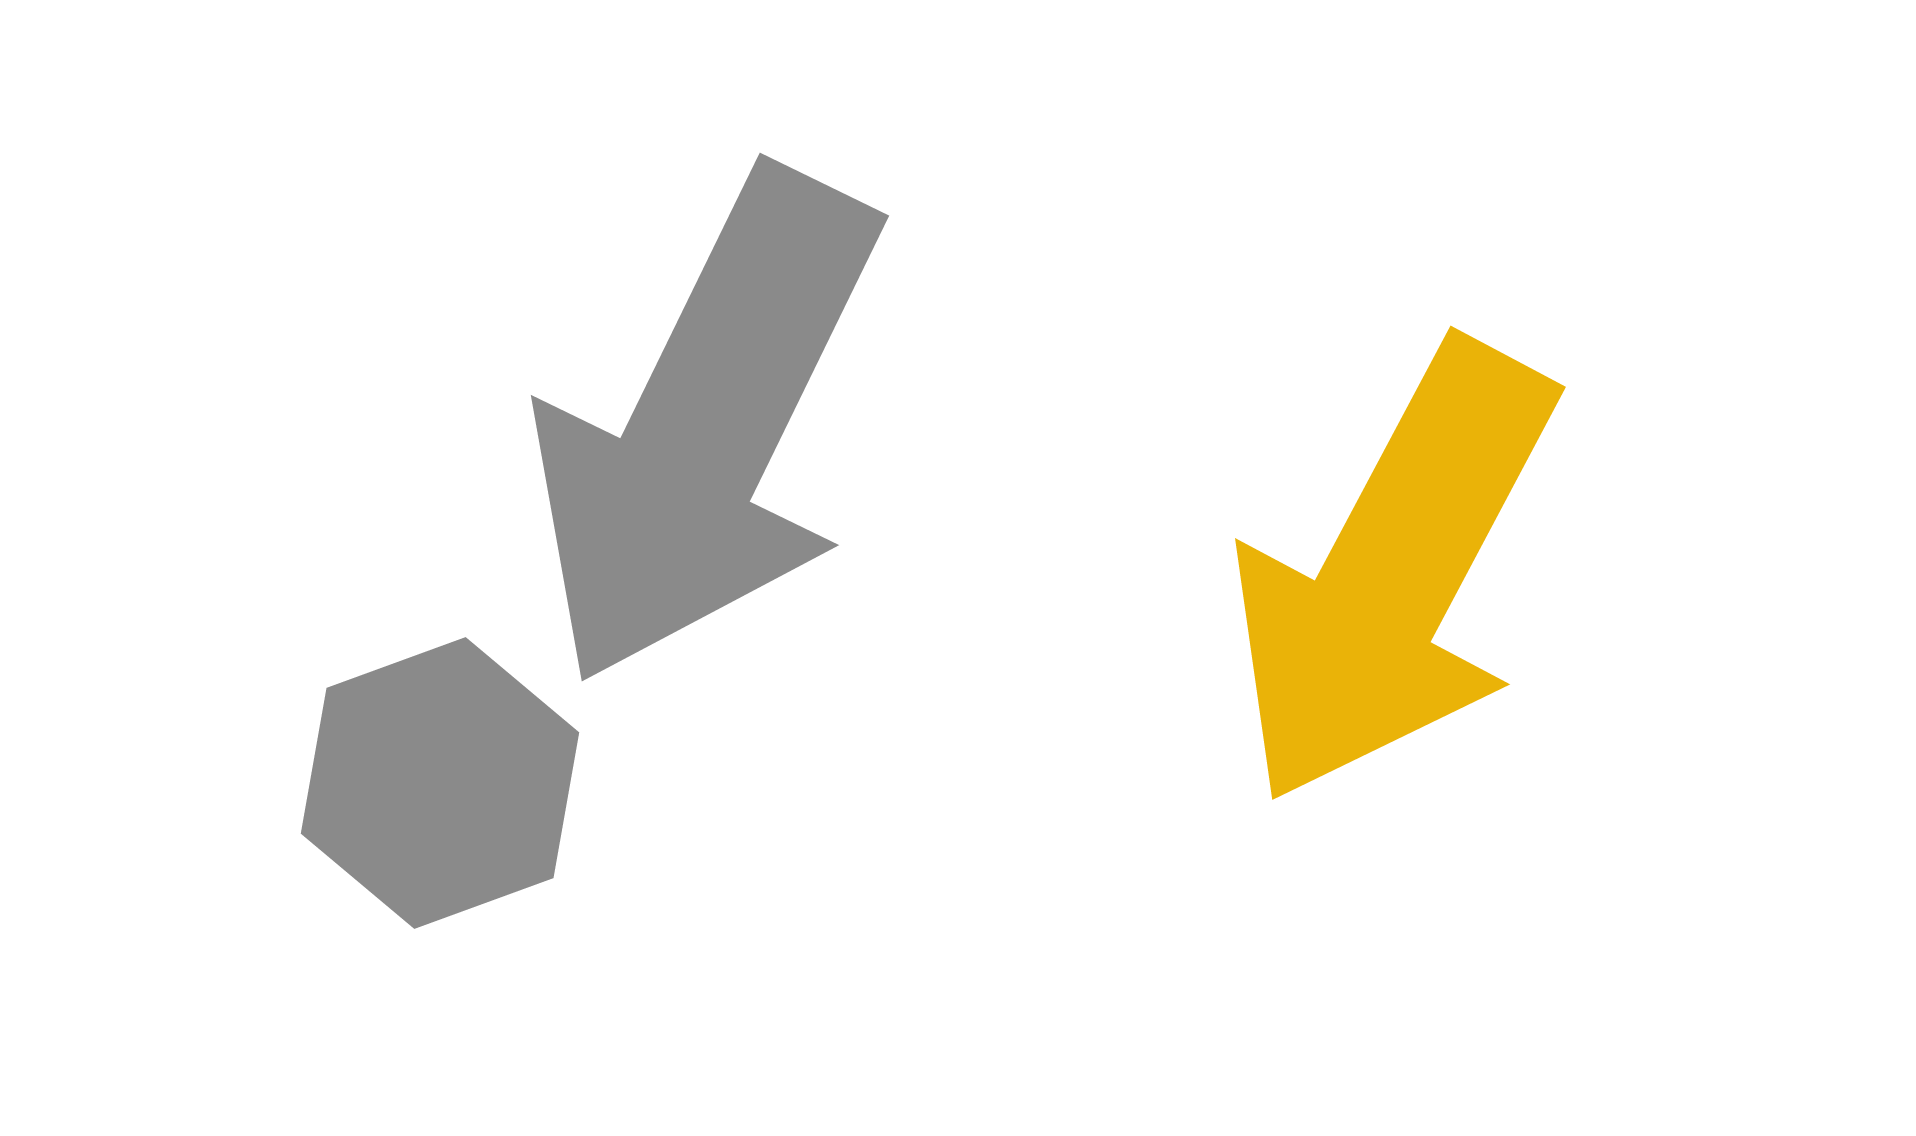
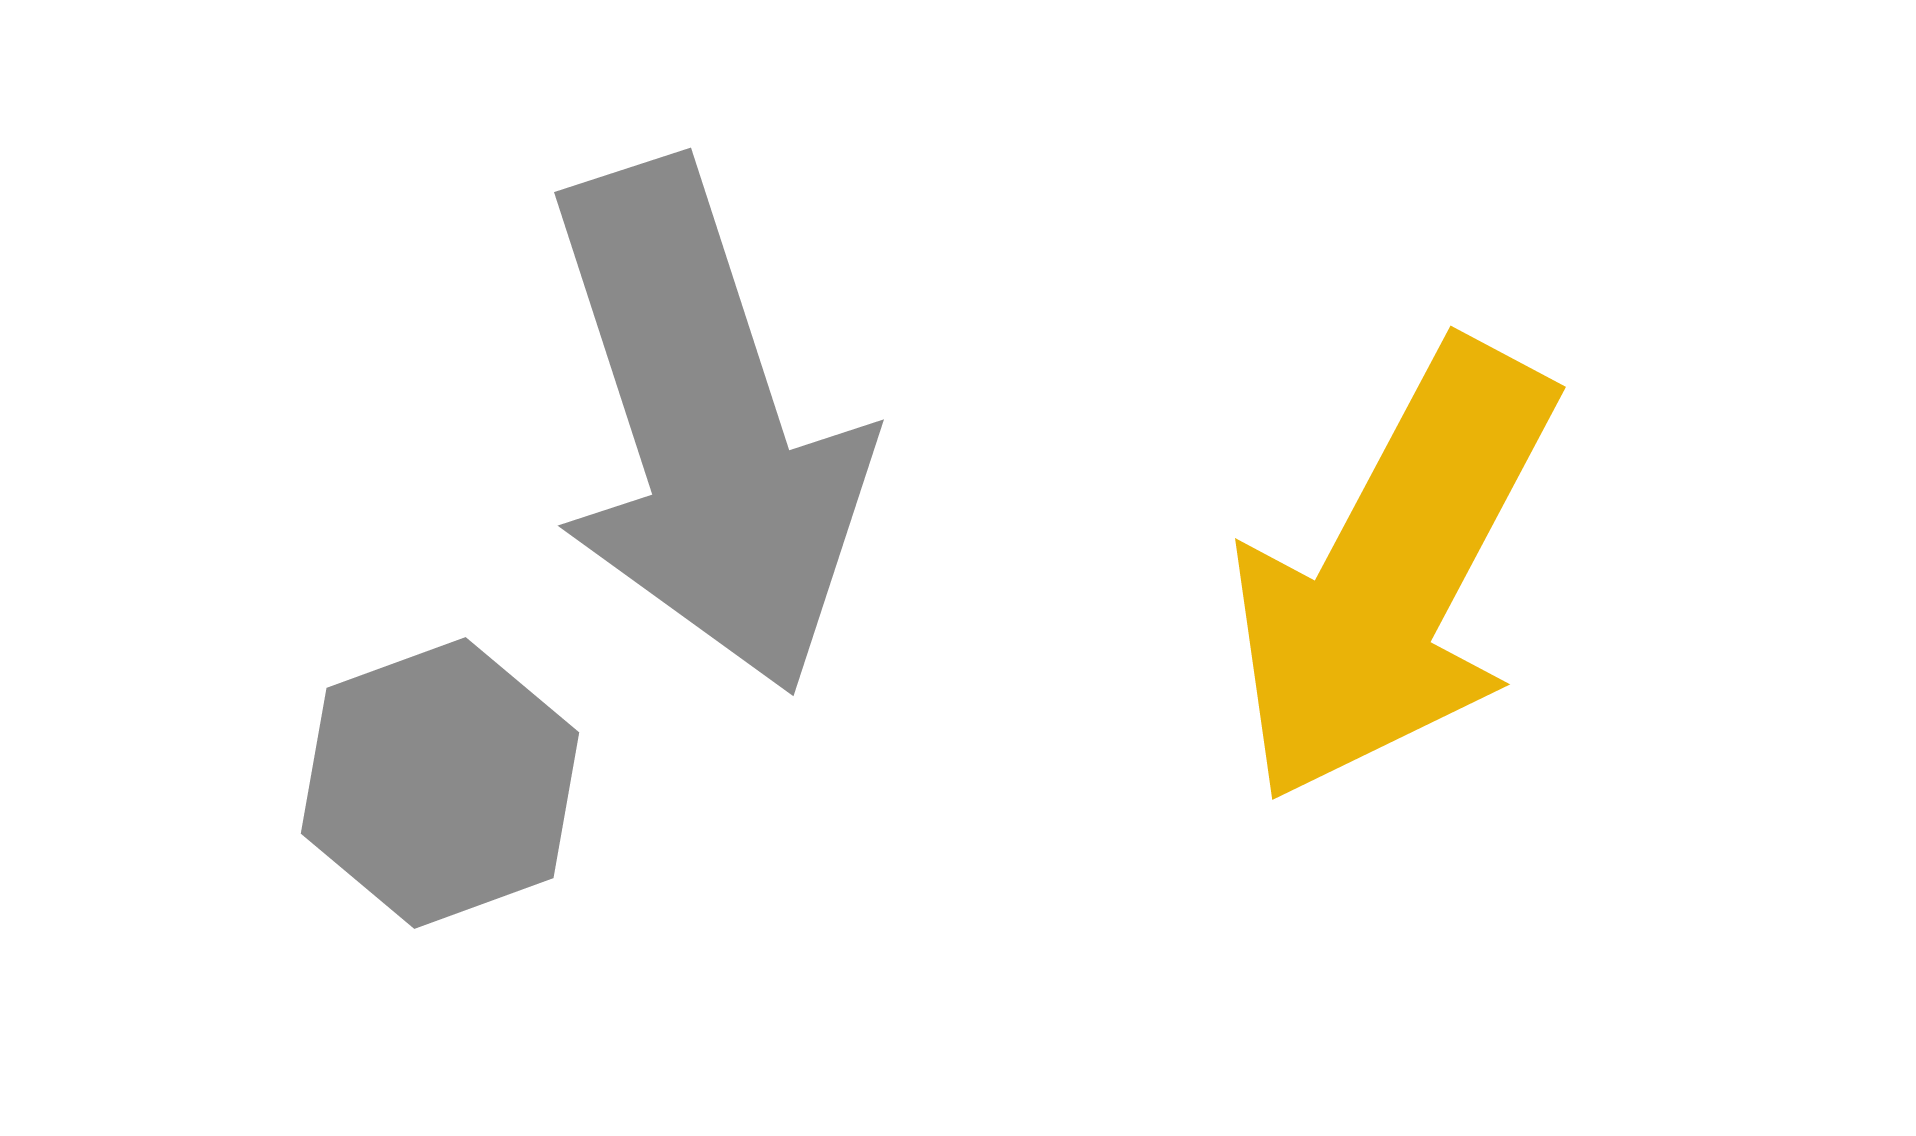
gray arrow: rotated 44 degrees counterclockwise
